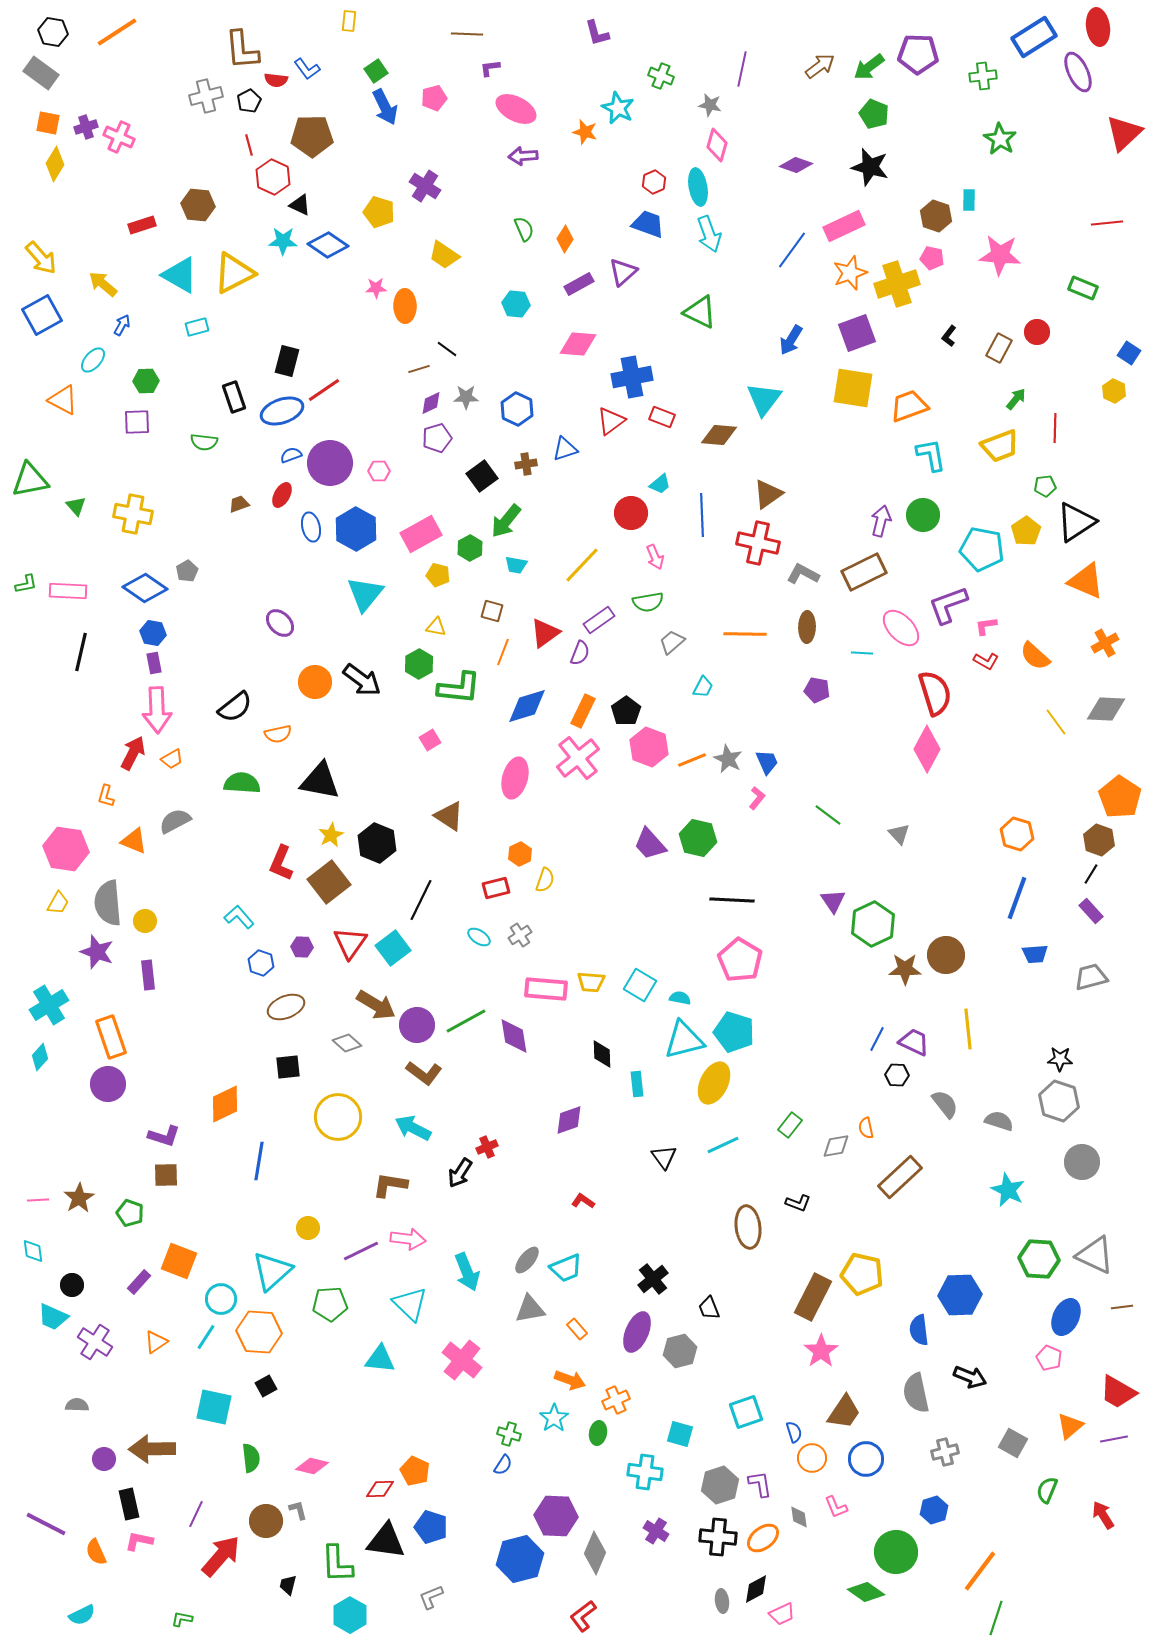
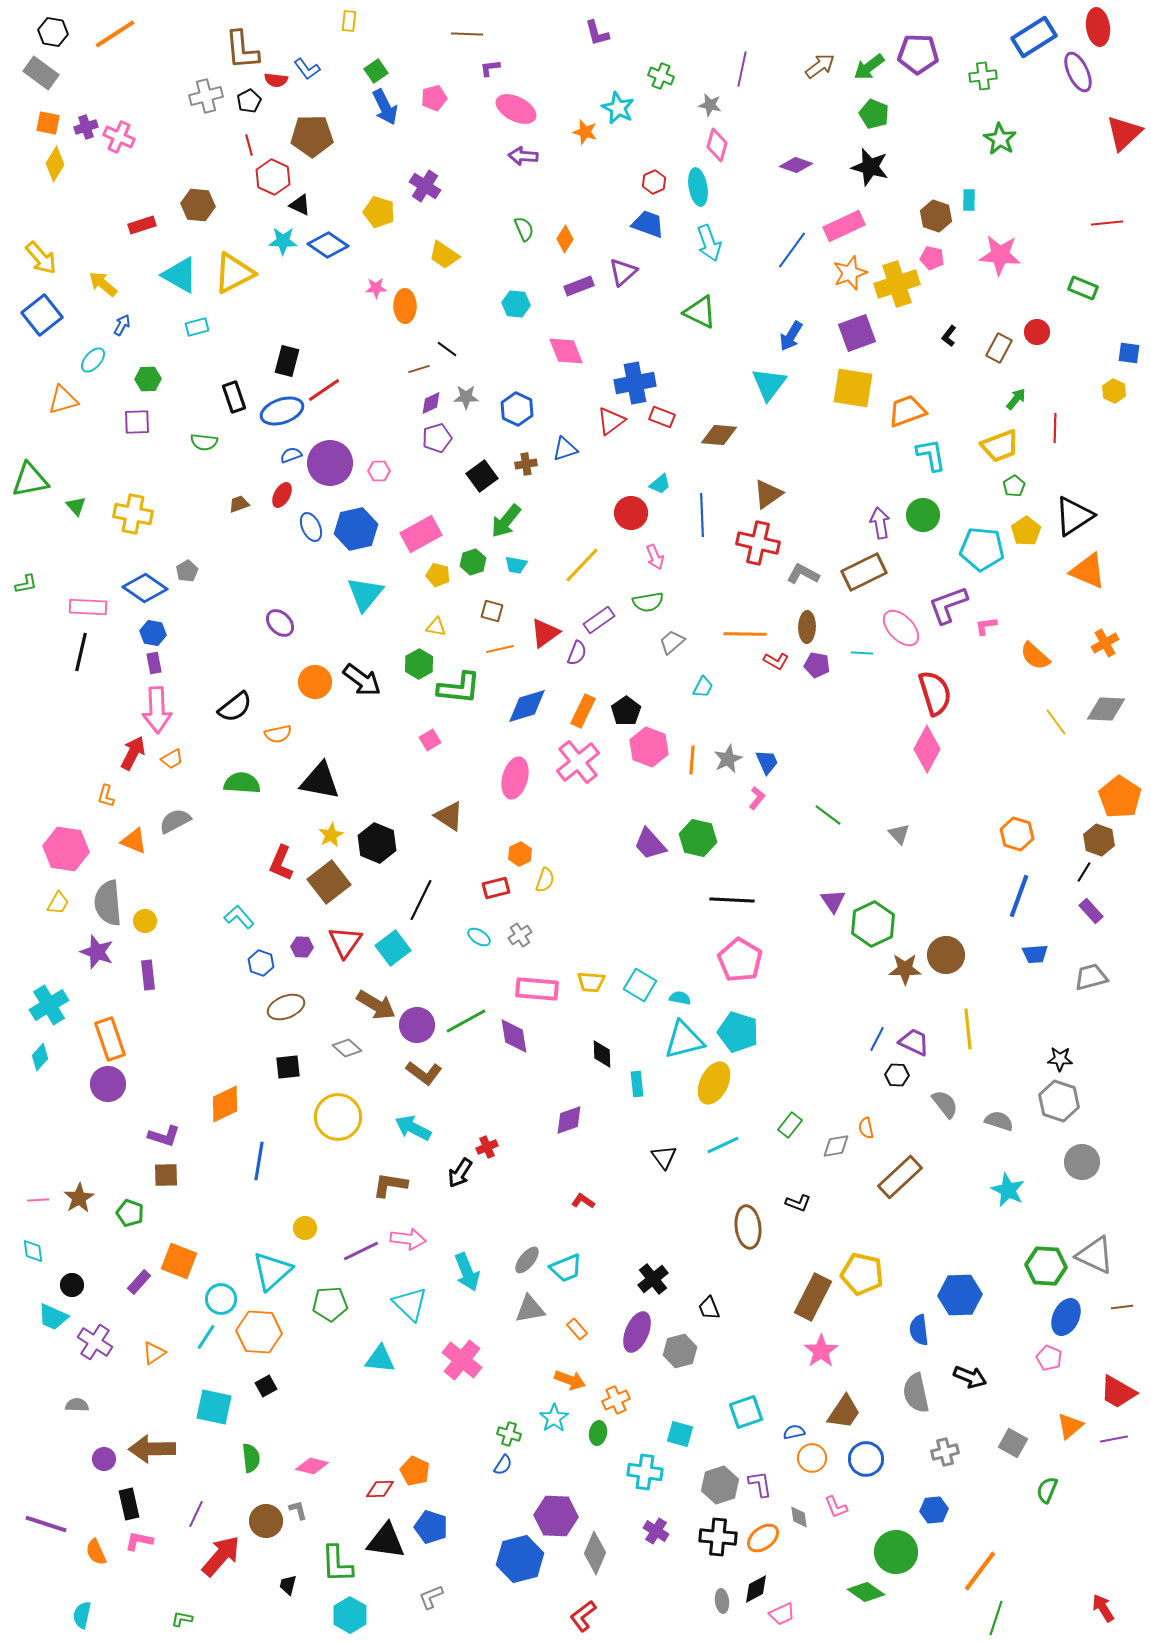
orange line at (117, 32): moved 2 px left, 2 px down
purple arrow at (523, 156): rotated 8 degrees clockwise
cyan arrow at (709, 234): moved 9 px down
purple rectangle at (579, 284): moved 2 px down; rotated 8 degrees clockwise
blue square at (42, 315): rotated 9 degrees counterclockwise
blue arrow at (791, 340): moved 4 px up
pink diamond at (578, 344): moved 12 px left, 7 px down; rotated 63 degrees clockwise
blue square at (1129, 353): rotated 25 degrees counterclockwise
blue cross at (632, 377): moved 3 px right, 6 px down
green hexagon at (146, 381): moved 2 px right, 2 px up
cyan triangle at (764, 399): moved 5 px right, 15 px up
orange triangle at (63, 400): rotated 44 degrees counterclockwise
orange trapezoid at (909, 406): moved 2 px left, 5 px down
green pentagon at (1045, 486): moved 31 px left; rotated 25 degrees counterclockwise
purple arrow at (881, 521): moved 1 px left, 2 px down; rotated 24 degrees counterclockwise
black triangle at (1076, 522): moved 2 px left, 6 px up
blue ellipse at (311, 527): rotated 12 degrees counterclockwise
blue hexagon at (356, 529): rotated 18 degrees clockwise
green hexagon at (470, 548): moved 3 px right, 14 px down; rotated 10 degrees clockwise
cyan pentagon at (982, 549): rotated 6 degrees counterclockwise
orange triangle at (1086, 581): moved 2 px right, 10 px up
pink rectangle at (68, 591): moved 20 px right, 16 px down
orange line at (503, 652): moved 3 px left, 3 px up; rotated 56 degrees clockwise
purple semicircle at (580, 653): moved 3 px left
red L-shape at (986, 661): moved 210 px left
purple pentagon at (817, 690): moved 25 px up
pink cross at (578, 758): moved 4 px down
gray star at (728, 759): rotated 20 degrees clockwise
orange line at (692, 760): rotated 64 degrees counterclockwise
black line at (1091, 874): moved 7 px left, 2 px up
blue line at (1017, 898): moved 2 px right, 2 px up
red triangle at (350, 943): moved 5 px left, 1 px up
pink rectangle at (546, 989): moved 9 px left
cyan pentagon at (734, 1032): moved 4 px right
orange rectangle at (111, 1037): moved 1 px left, 2 px down
gray diamond at (347, 1043): moved 5 px down
yellow circle at (308, 1228): moved 3 px left
green hexagon at (1039, 1259): moved 7 px right, 7 px down
orange triangle at (156, 1342): moved 2 px left, 11 px down
blue semicircle at (794, 1432): rotated 85 degrees counterclockwise
blue hexagon at (934, 1510): rotated 12 degrees clockwise
red arrow at (1103, 1515): moved 93 px down
purple line at (46, 1524): rotated 9 degrees counterclockwise
cyan semicircle at (82, 1615): rotated 128 degrees clockwise
